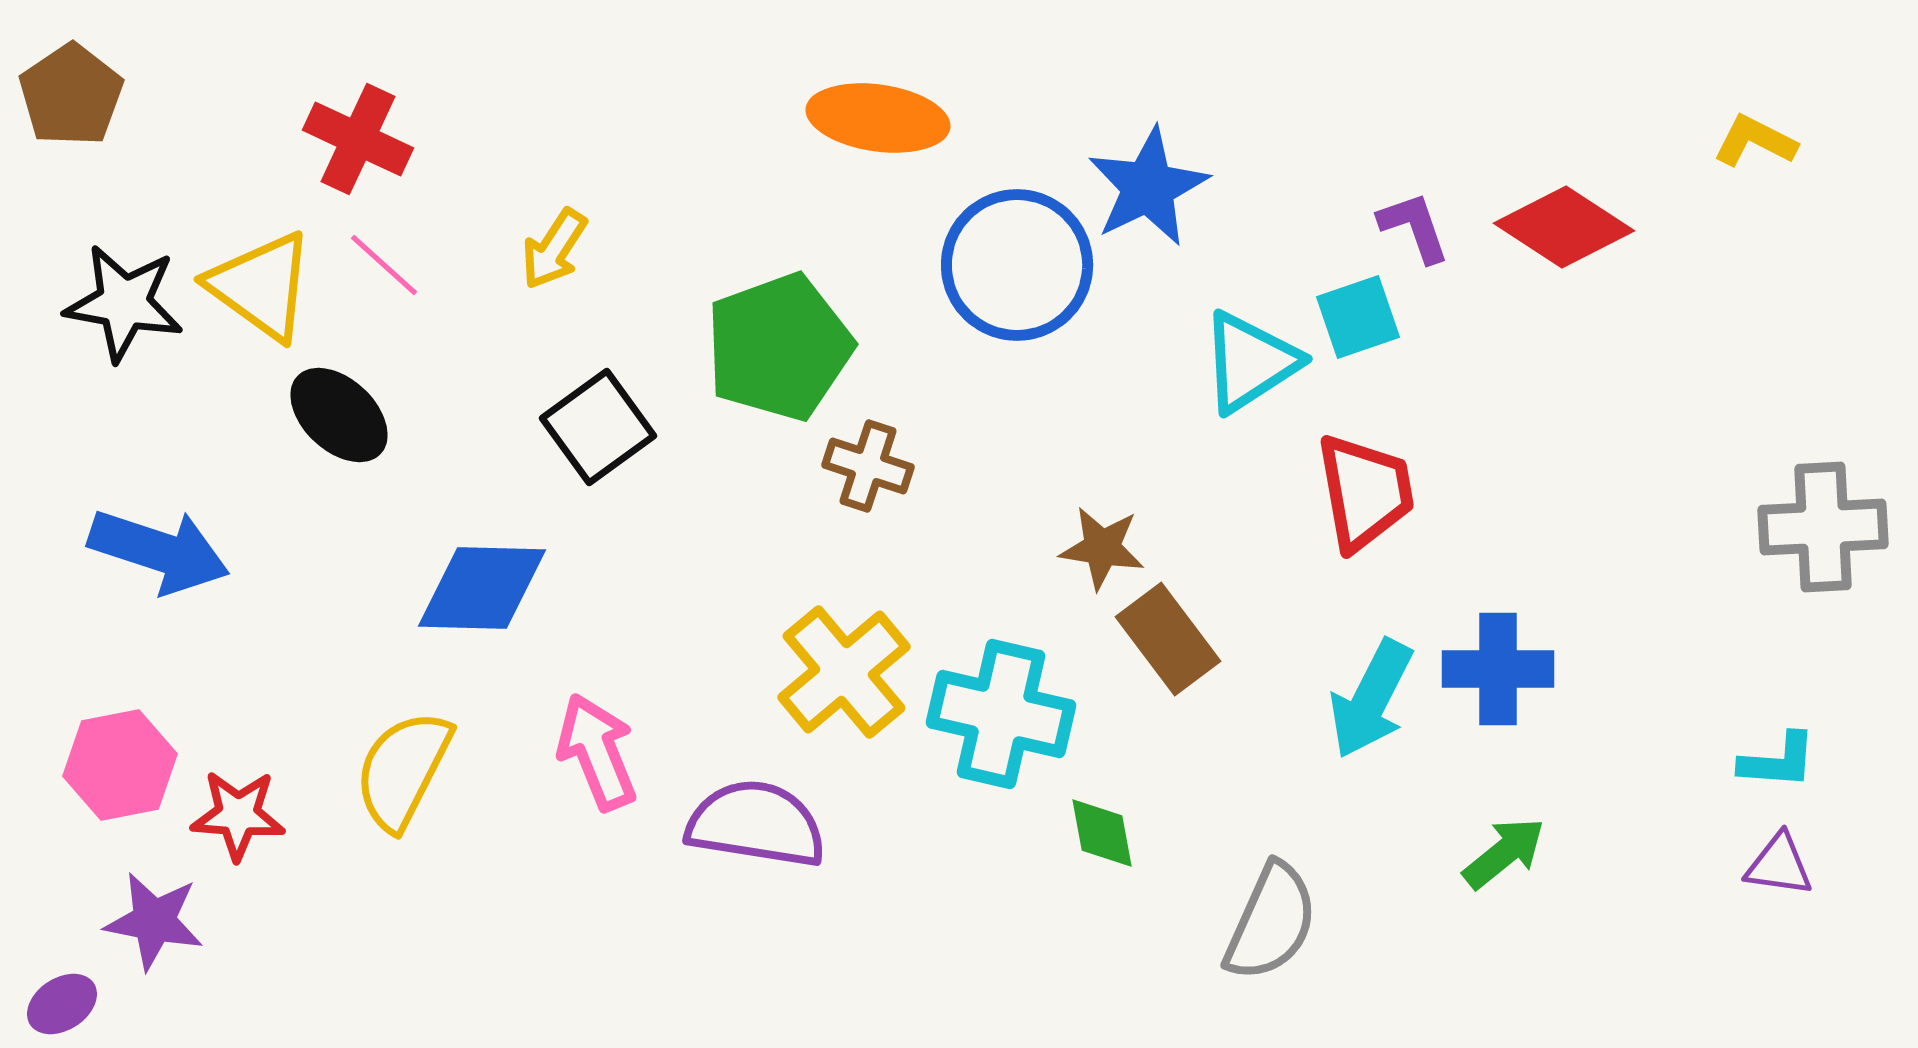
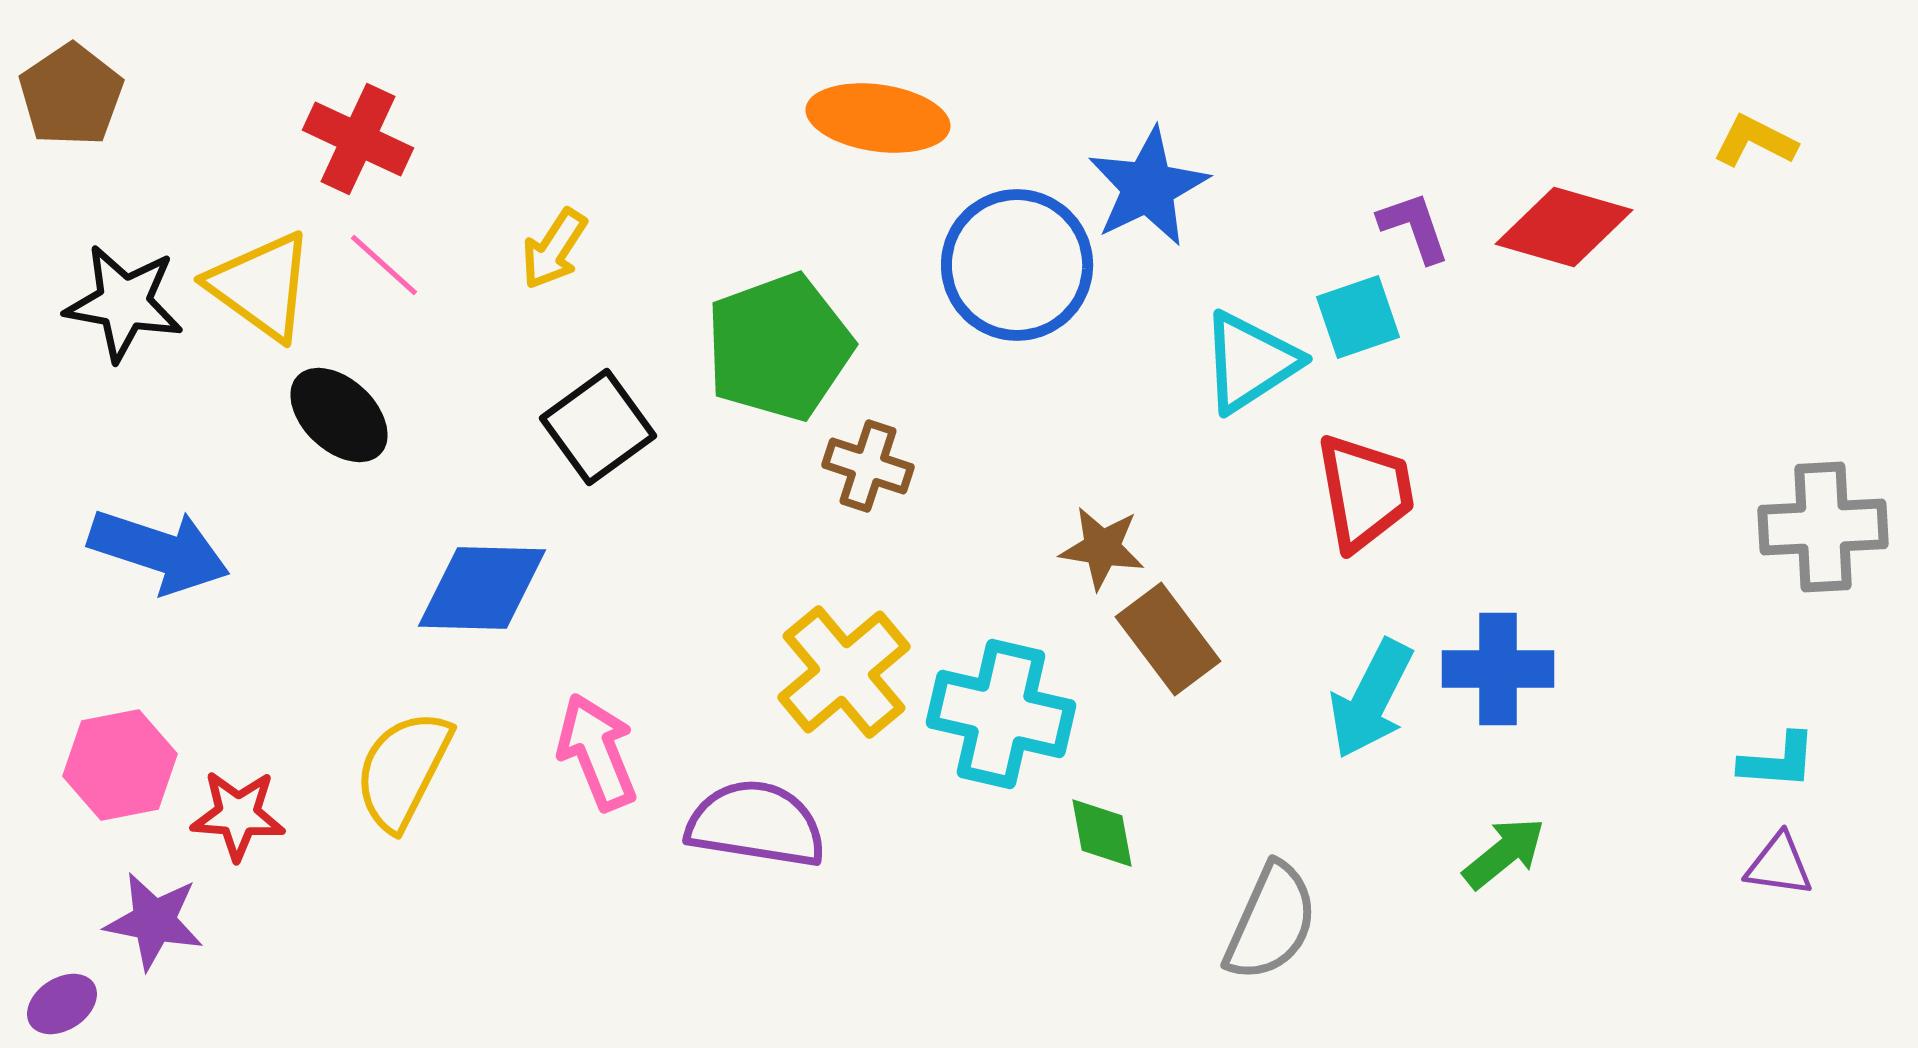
red diamond: rotated 17 degrees counterclockwise
